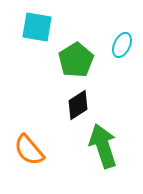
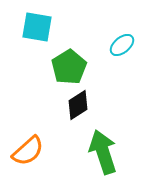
cyan ellipse: rotated 25 degrees clockwise
green pentagon: moved 7 px left, 7 px down
green arrow: moved 6 px down
orange semicircle: moved 1 px left, 1 px down; rotated 92 degrees counterclockwise
